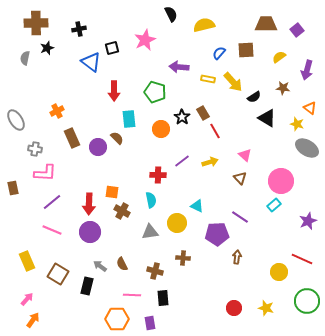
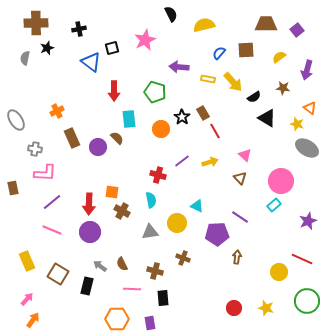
red cross at (158, 175): rotated 14 degrees clockwise
brown cross at (183, 258): rotated 16 degrees clockwise
pink line at (132, 295): moved 6 px up
